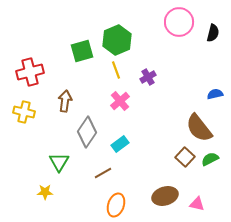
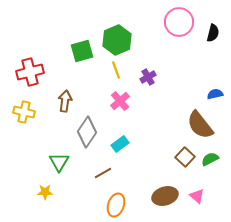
brown semicircle: moved 1 px right, 3 px up
pink triangle: moved 8 px up; rotated 28 degrees clockwise
